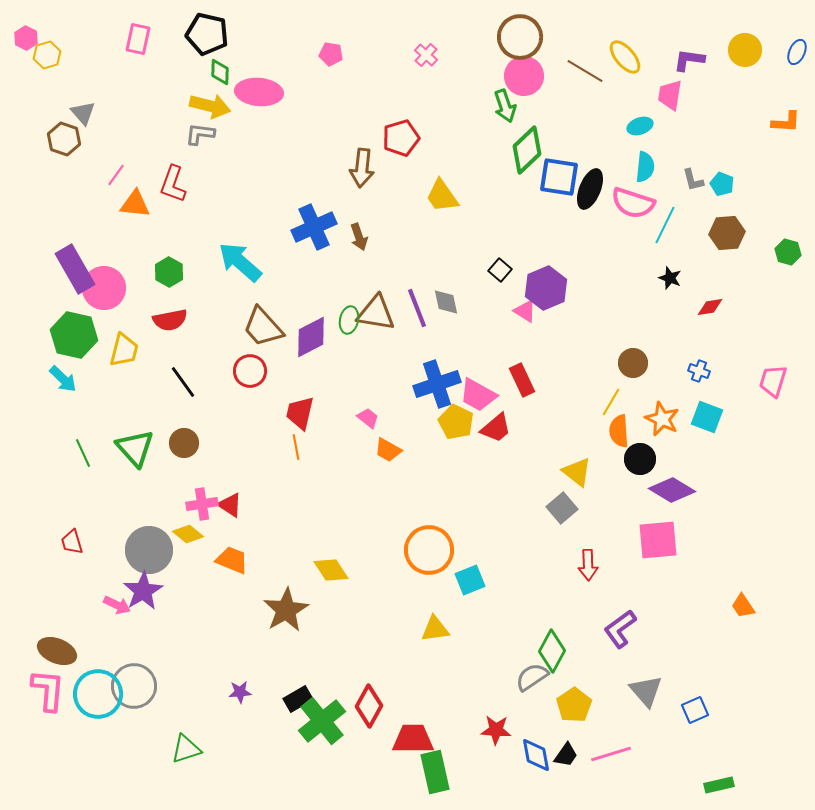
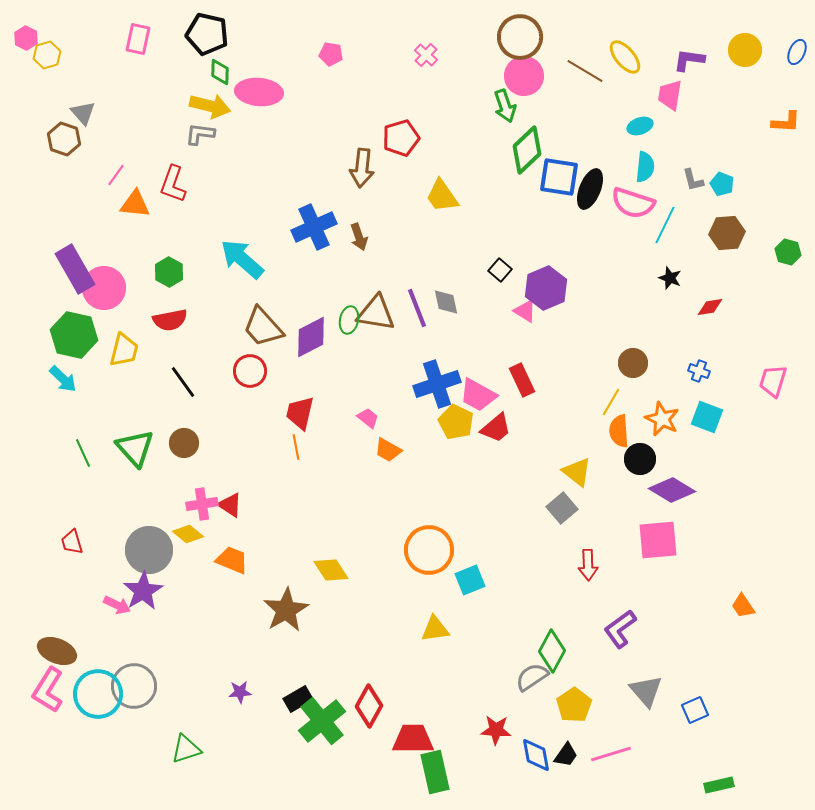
cyan arrow at (240, 262): moved 2 px right, 3 px up
pink L-shape at (48, 690): rotated 153 degrees counterclockwise
